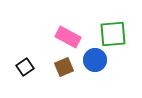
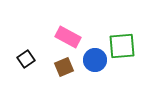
green square: moved 9 px right, 12 px down
black square: moved 1 px right, 8 px up
